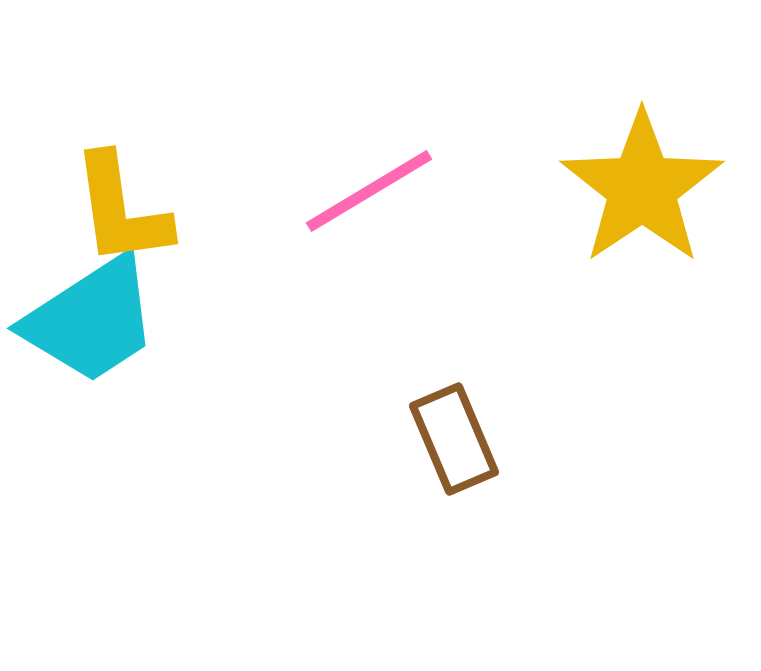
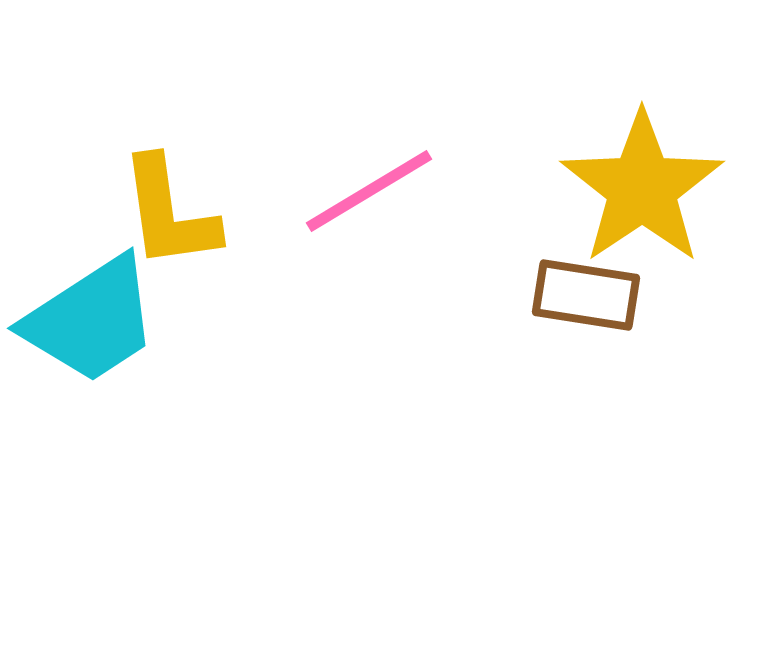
yellow L-shape: moved 48 px right, 3 px down
brown rectangle: moved 132 px right, 144 px up; rotated 58 degrees counterclockwise
